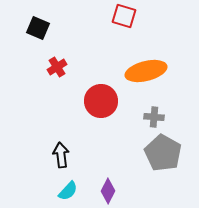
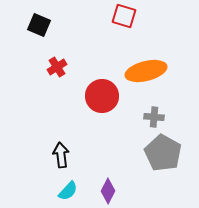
black square: moved 1 px right, 3 px up
red circle: moved 1 px right, 5 px up
